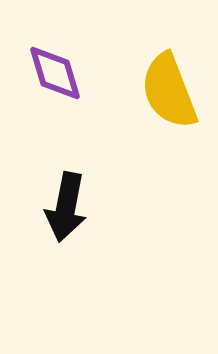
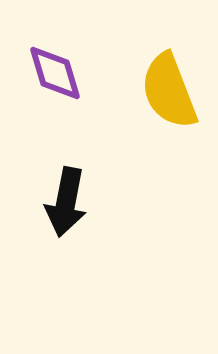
black arrow: moved 5 px up
